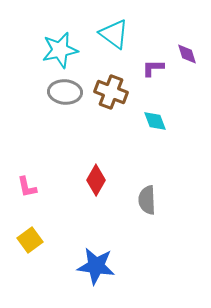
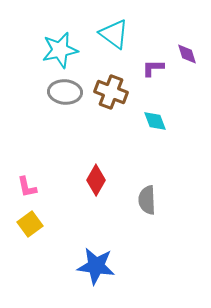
yellow square: moved 16 px up
